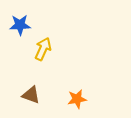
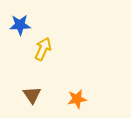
brown triangle: moved 1 px right; rotated 36 degrees clockwise
